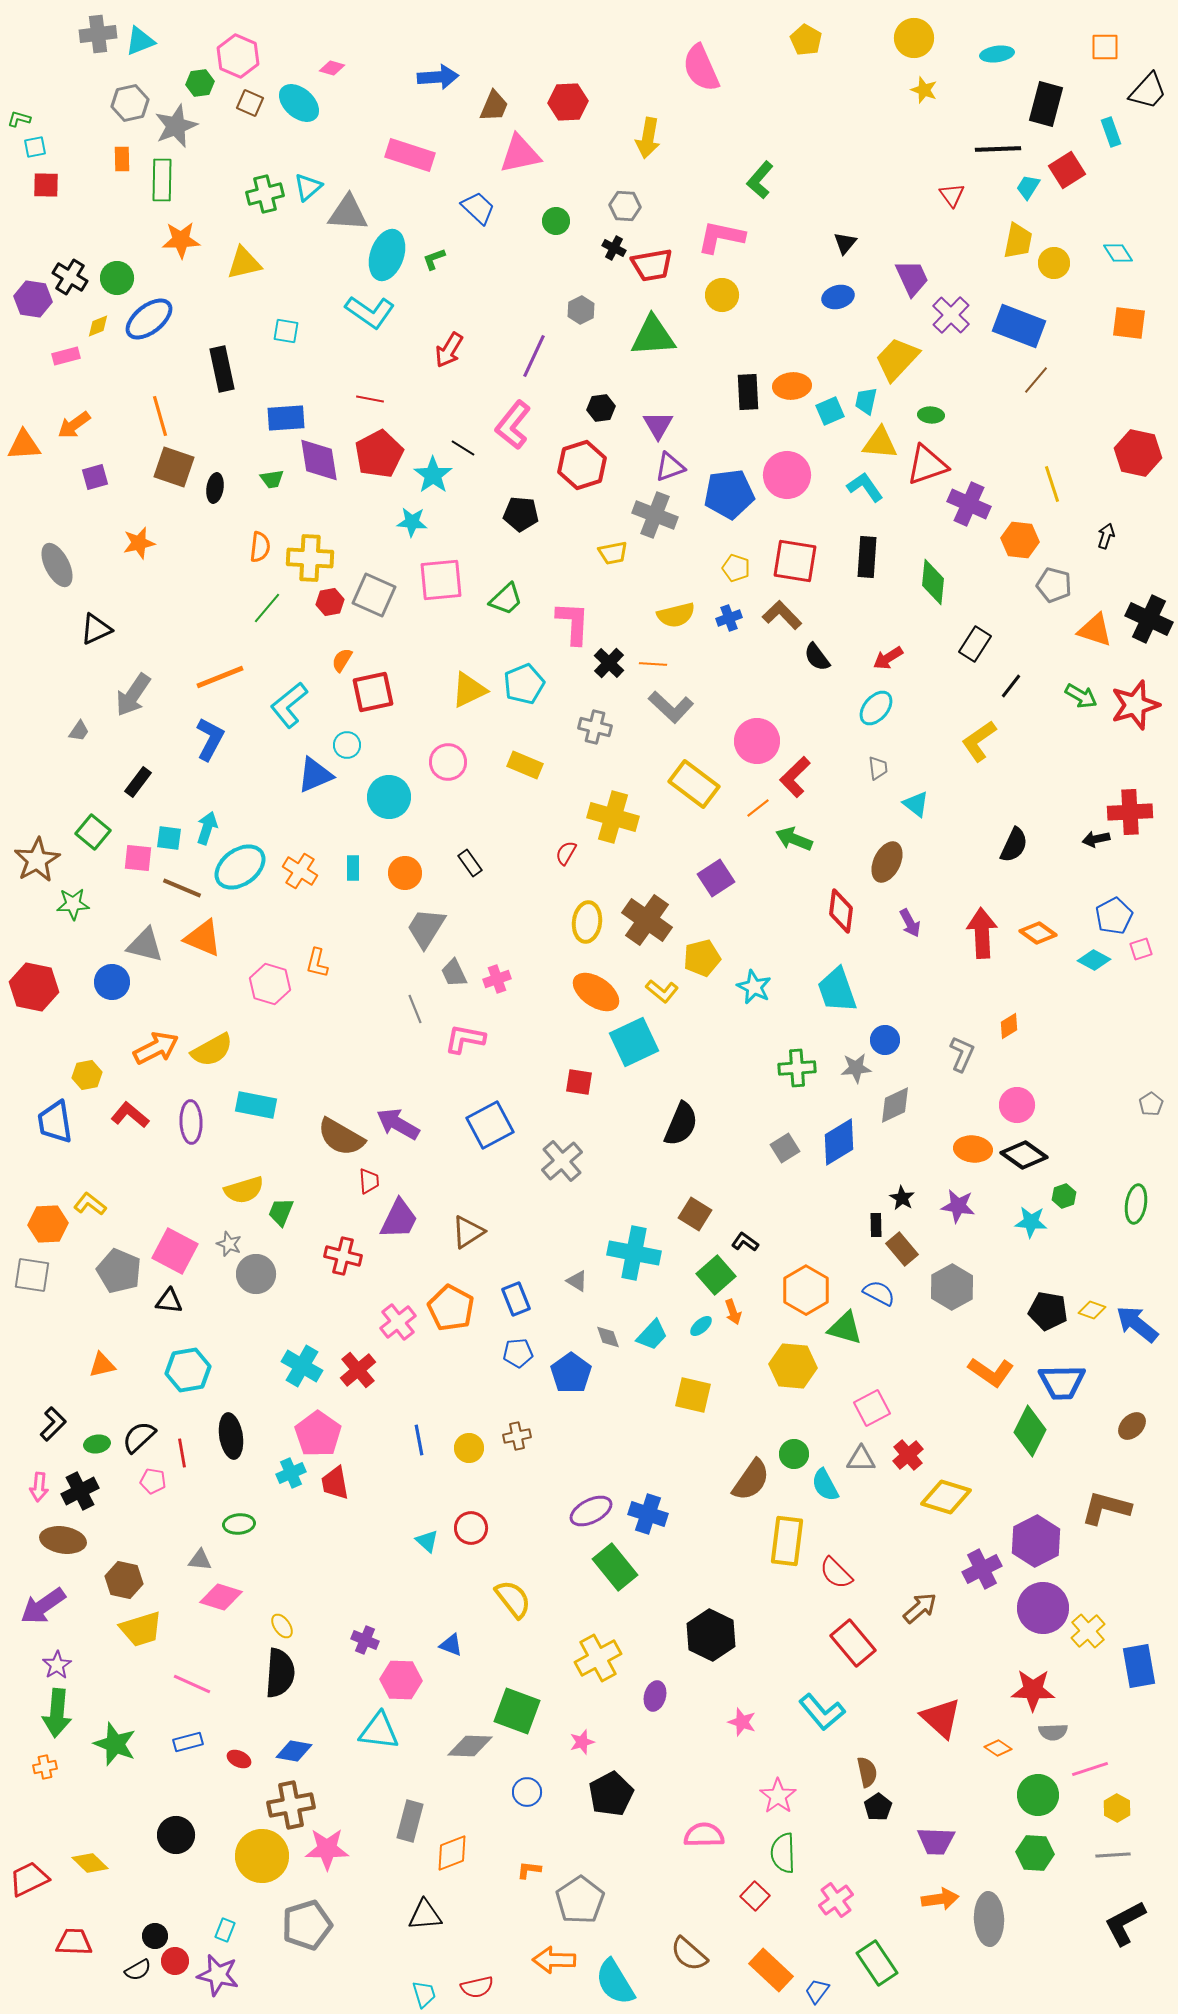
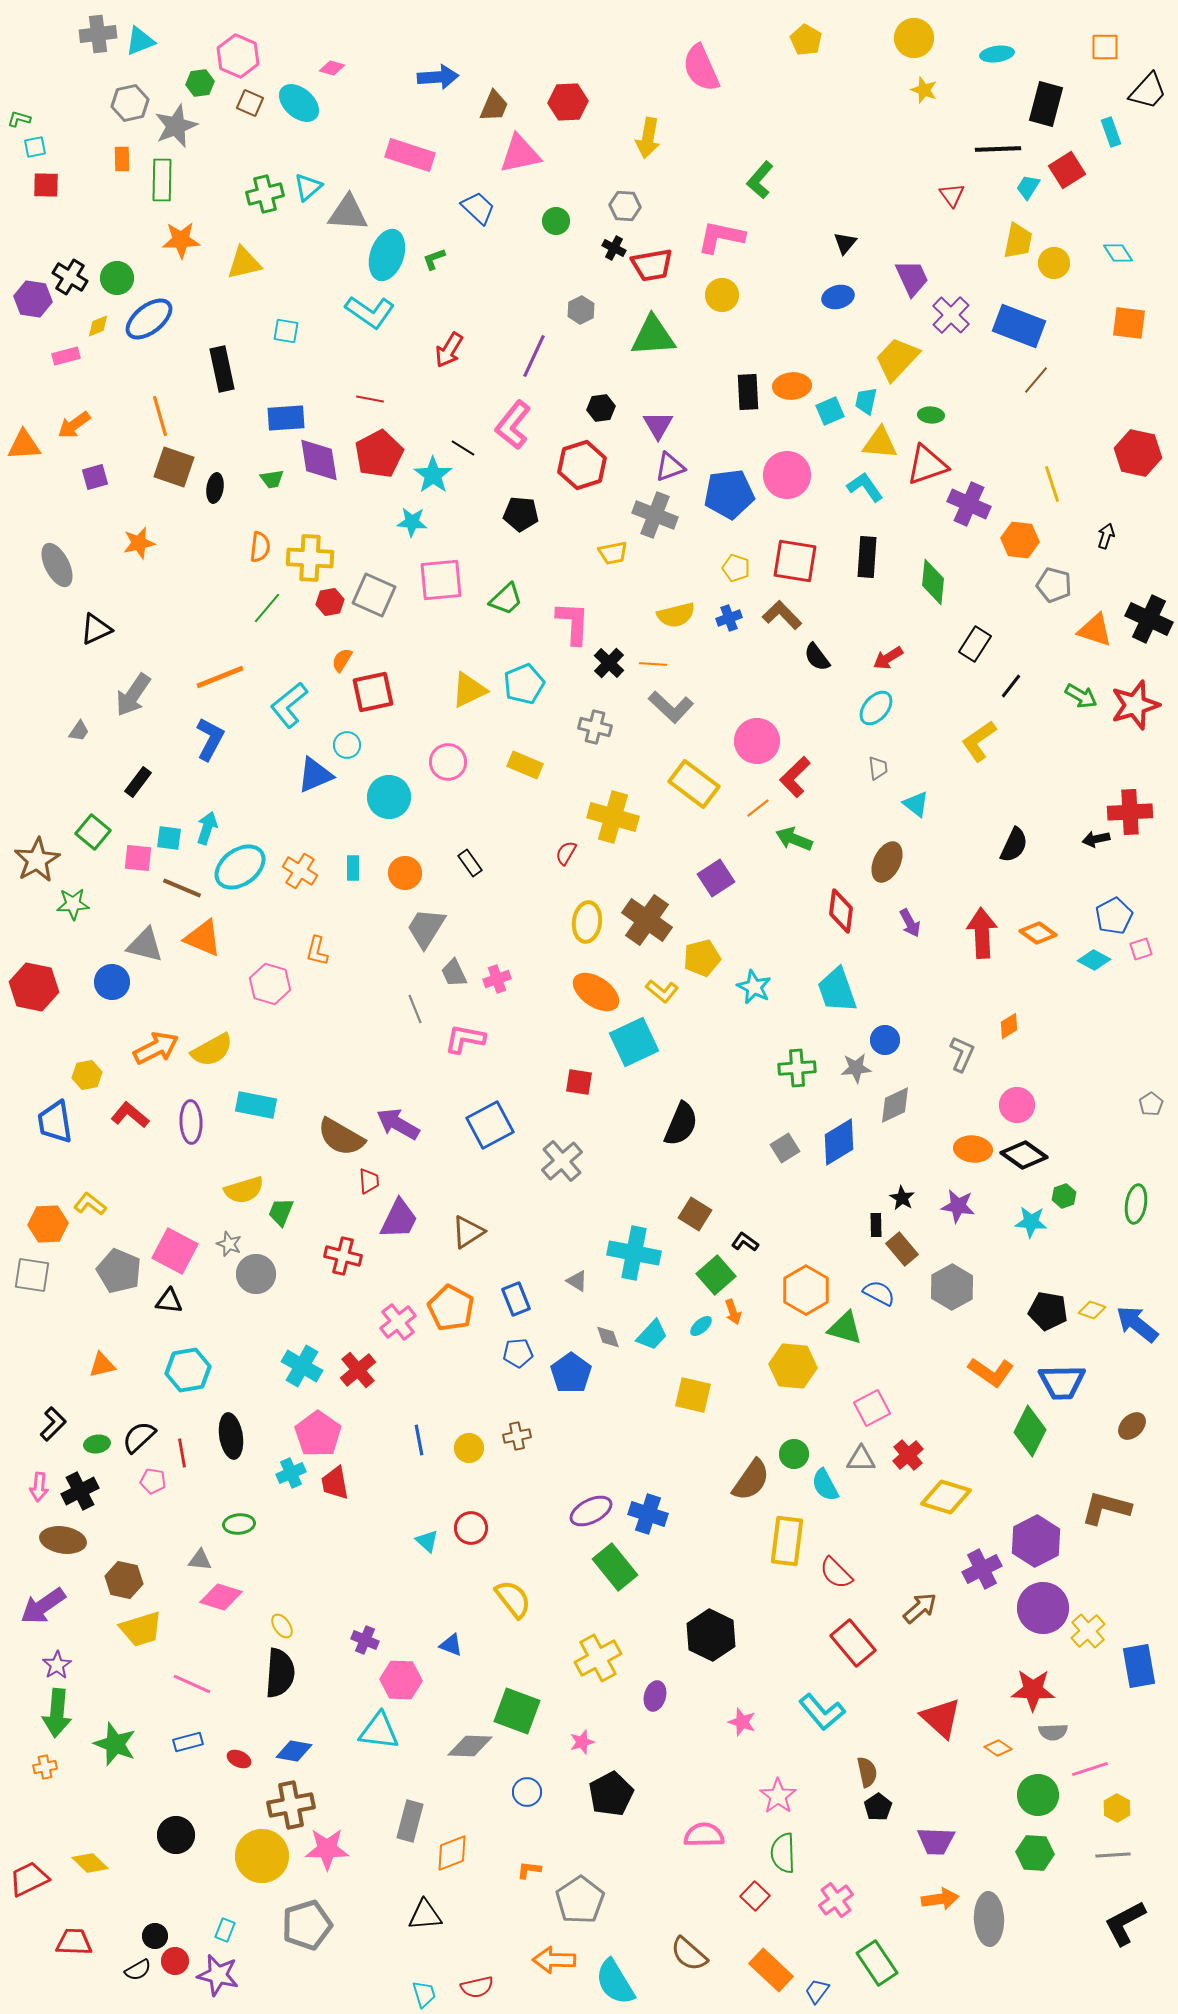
orange L-shape at (317, 963): moved 12 px up
